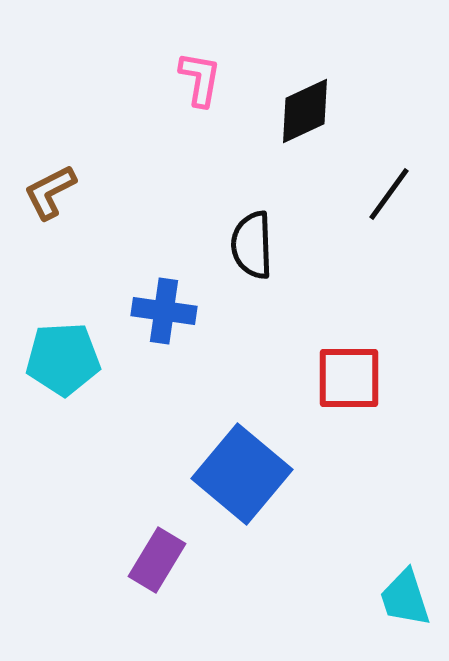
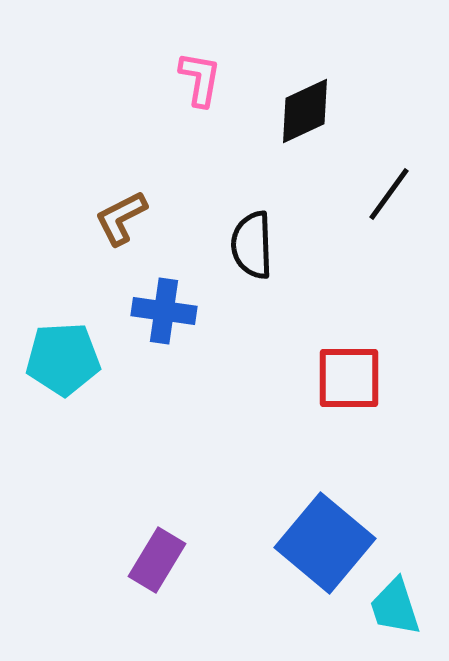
brown L-shape: moved 71 px right, 26 px down
blue square: moved 83 px right, 69 px down
cyan trapezoid: moved 10 px left, 9 px down
